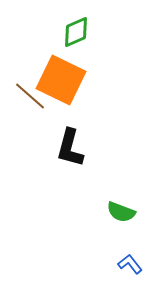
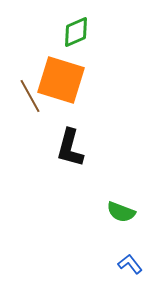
orange square: rotated 9 degrees counterclockwise
brown line: rotated 20 degrees clockwise
